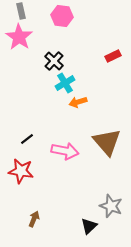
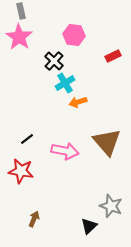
pink hexagon: moved 12 px right, 19 px down
